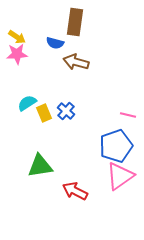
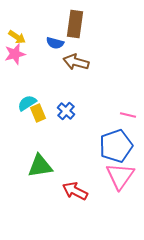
brown rectangle: moved 2 px down
pink star: moved 2 px left; rotated 10 degrees counterclockwise
yellow rectangle: moved 6 px left
pink triangle: rotated 20 degrees counterclockwise
